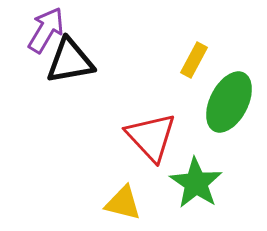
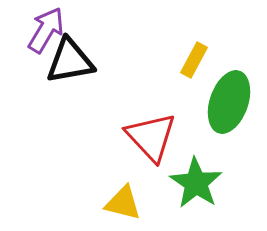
green ellipse: rotated 8 degrees counterclockwise
